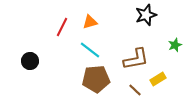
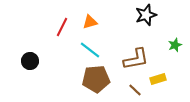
yellow rectangle: rotated 14 degrees clockwise
